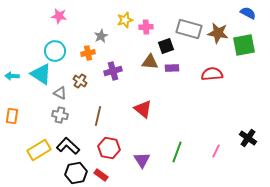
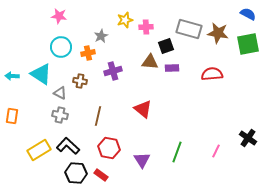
blue semicircle: moved 1 px down
green square: moved 4 px right, 1 px up
cyan circle: moved 6 px right, 4 px up
brown cross: rotated 24 degrees counterclockwise
black hexagon: rotated 15 degrees clockwise
